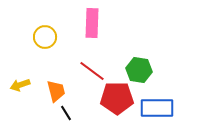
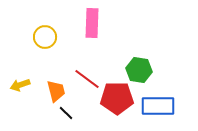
red line: moved 5 px left, 8 px down
blue rectangle: moved 1 px right, 2 px up
black line: rotated 14 degrees counterclockwise
